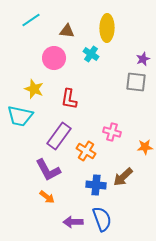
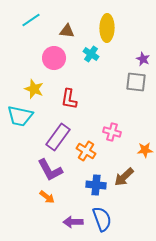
purple star: rotated 24 degrees counterclockwise
purple rectangle: moved 1 px left, 1 px down
orange star: moved 3 px down
purple L-shape: moved 2 px right
brown arrow: moved 1 px right
